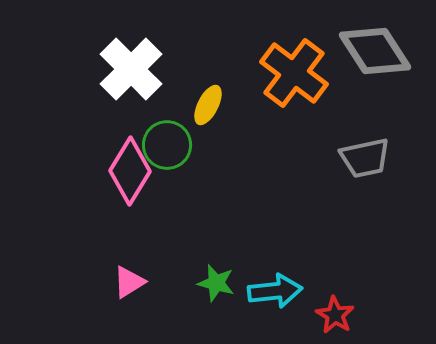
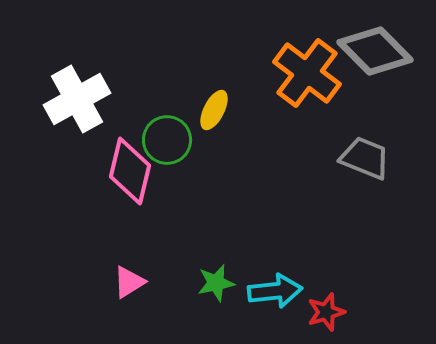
gray diamond: rotated 12 degrees counterclockwise
white cross: moved 54 px left, 30 px down; rotated 16 degrees clockwise
orange cross: moved 13 px right
yellow ellipse: moved 6 px right, 5 px down
green circle: moved 5 px up
gray trapezoid: rotated 146 degrees counterclockwise
pink diamond: rotated 18 degrees counterclockwise
green star: rotated 27 degrees counterclockwise
red star: moved 9 px left, 3 px up; rotated 24 degrees clockwise
